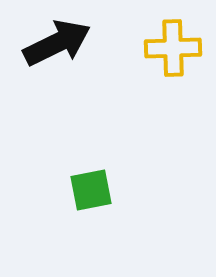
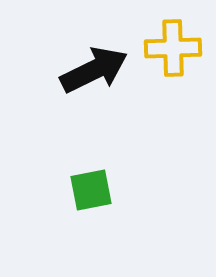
black arrow: moved 37 px right, 27 px down
